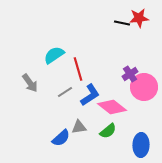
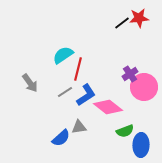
black line: rotated 49 degrees counterclockwise
cyan semicircle: moved 9 px right
red line: rotated 30 degrees clockwise
blue L-shape: moved 4 px left
pink diamond: moved 4 px left
green semicircle: moved 17 px right; rotated 18 degrees clockwise
